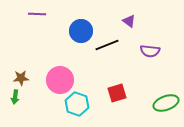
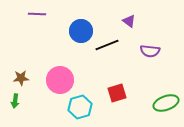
green arrow: moved 4 px down
cyan hexagon: moved 3 px right, 3 px down; rotated 25 degrees clockwise
